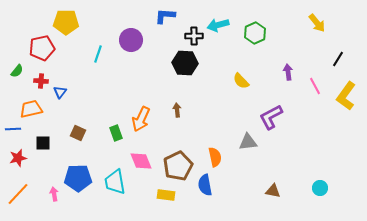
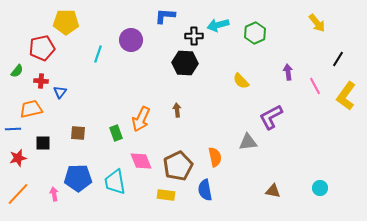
brown square: rotated 21 degrees counterclockwise
blue semicircle: moved 5 px down
